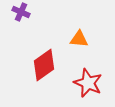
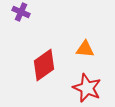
orange triangle: moved 6 px right, 10 px down
red star: moved 1 px left, 5 px down
